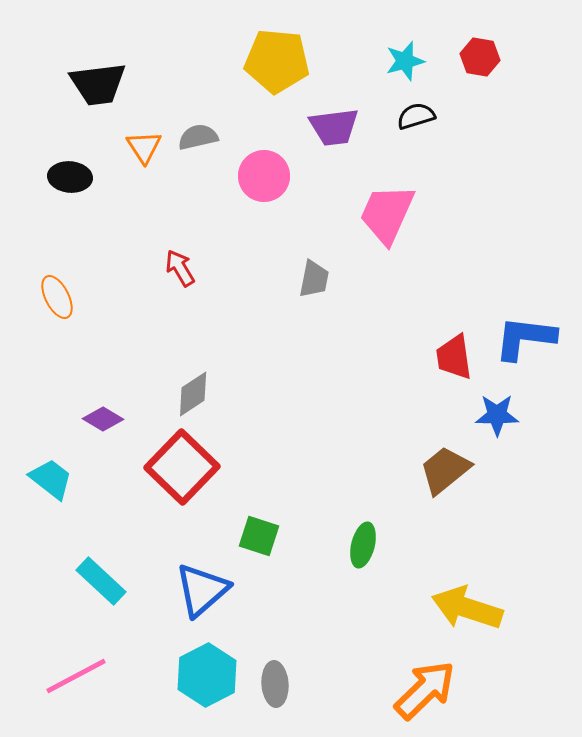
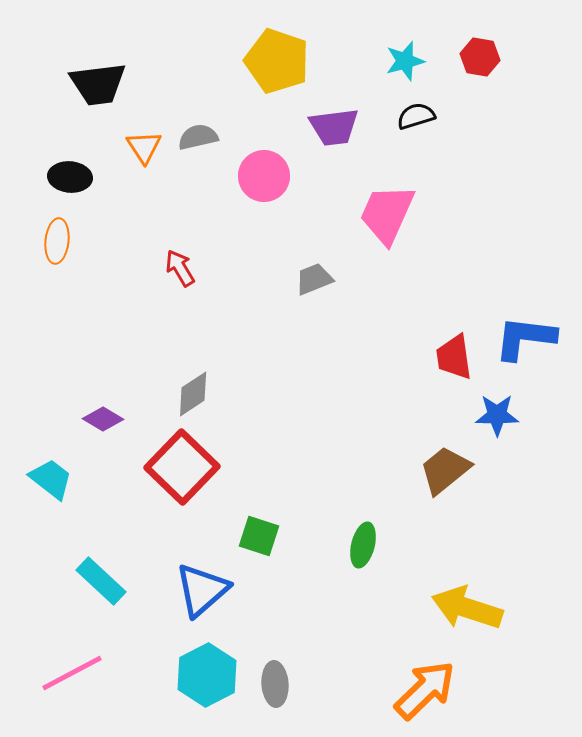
yellow pentagon: rotated 14 degrees clockwise
gray trapezoid: rotated 123 degrees counterclockwise
orange ellipse: moved 56 px up; rotated 33 degrees clockwise
pink line: moved 4 px left, 3 px up
